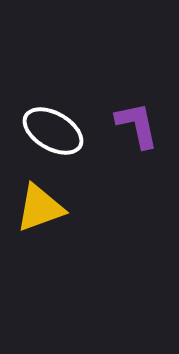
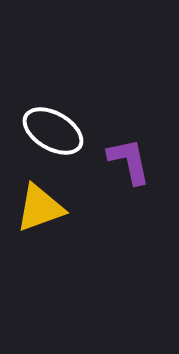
purple L-shape: moved 8 px left, 36 px down
